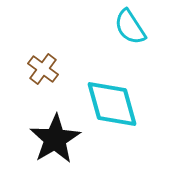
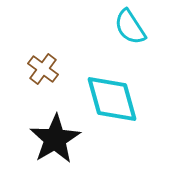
cyan diamond: moved 5 px up
